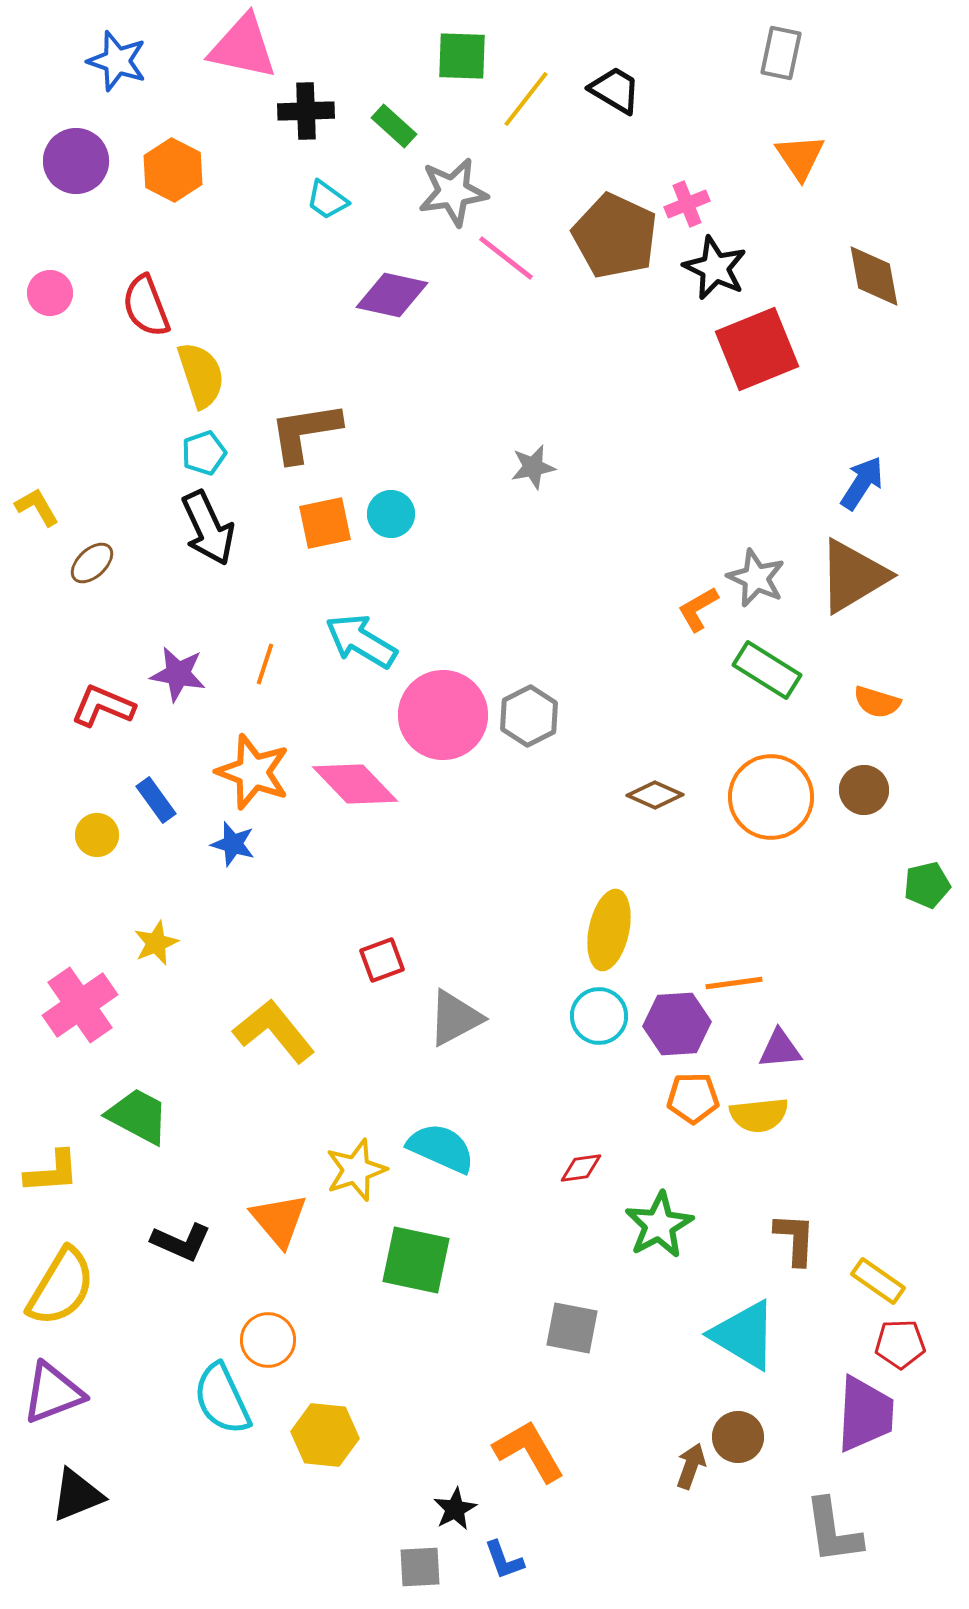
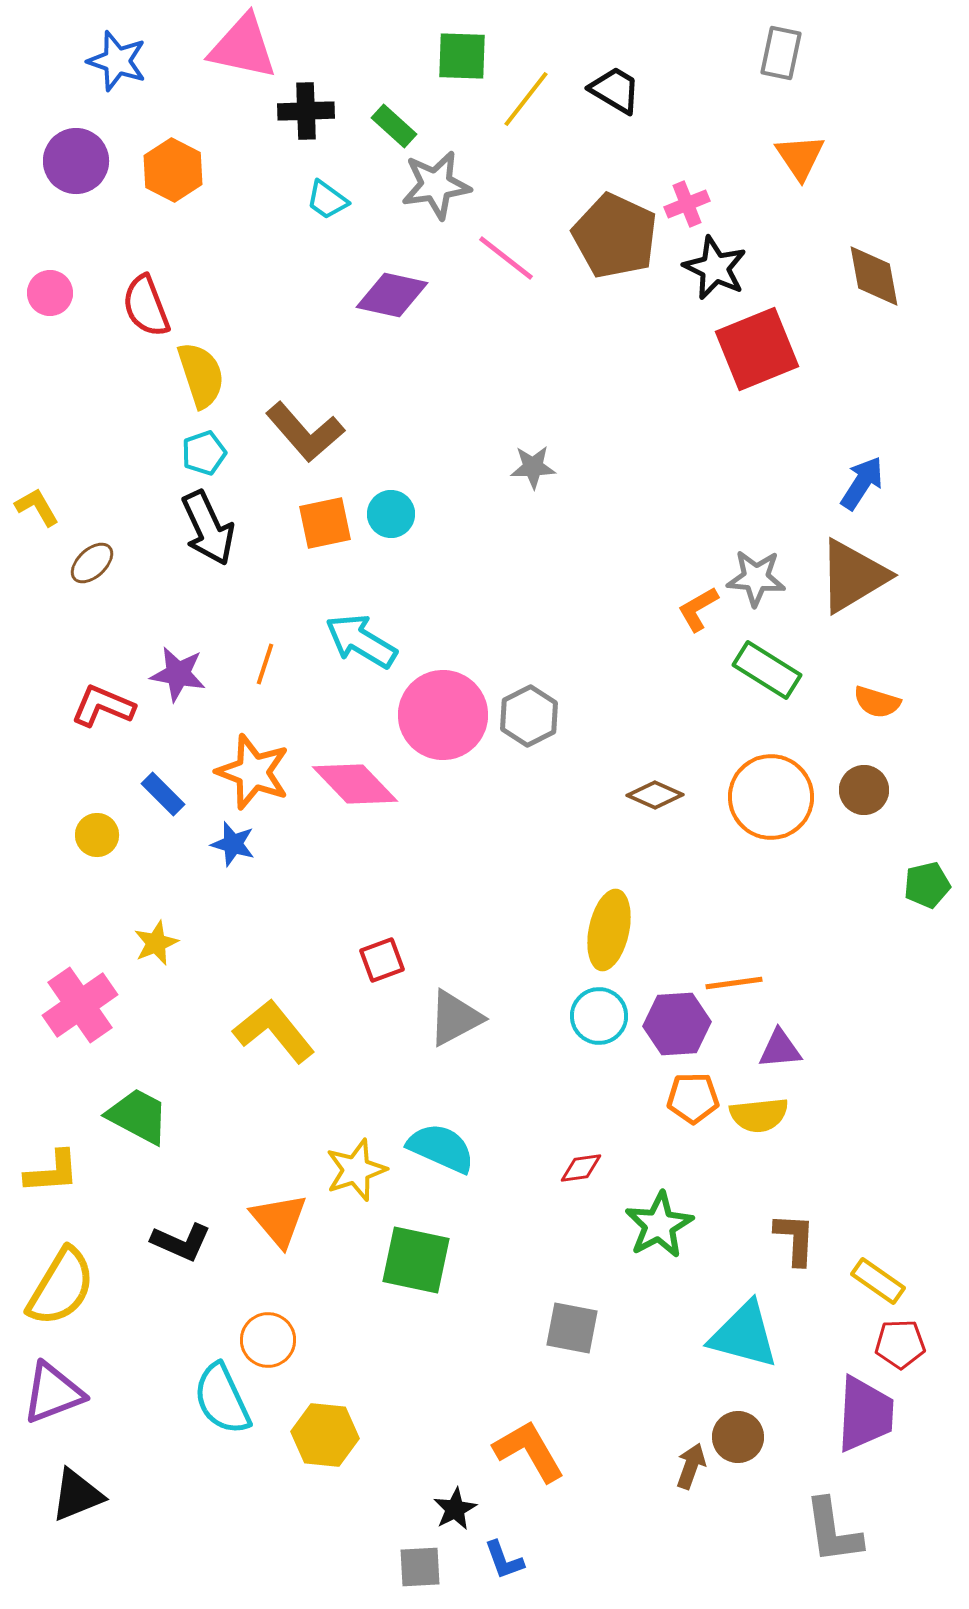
gray star at (453, 192): moved 17 px left, 7 px up
brown L-shape at (305, 432): rotated 122 degrees counterclockwise
gray star at (533, 467): rotated 9 degrees clockwise
gray star at (756, 578): rotated 20 degrees counterclockwise
blue rectangle at (156, 800): moved 7 px right, 6 px up; rotated 9 degrees counterclockwise
cyan triangle at (744, 1335): rotated 16 degrees counterclockwise
